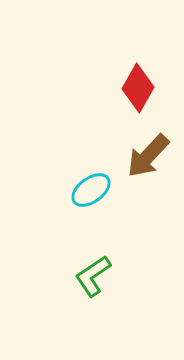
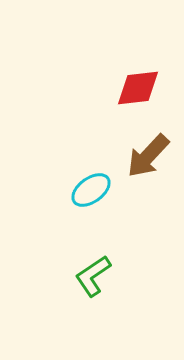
red diamond: rotated 54 degrees clockwise
